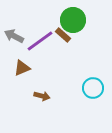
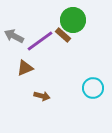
brown triangle: moved 3 px right
